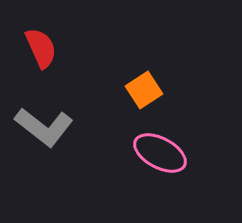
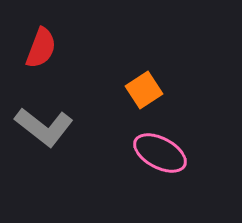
red semicircle: rotated 45 degrees clockwise
